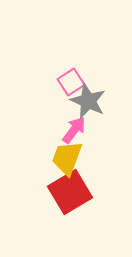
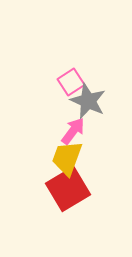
pink arrow: moved 1 px left, 1 px down
red square: moved 2 px left, 3 px up
